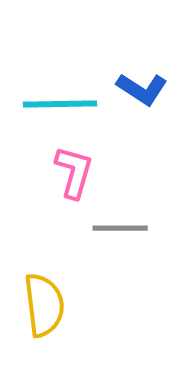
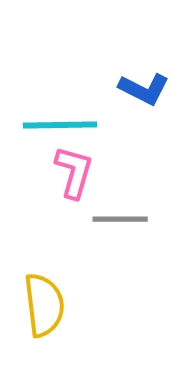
blue L-shape: moved 2 px right; rotated 6 degrees counterclockwise
cyan line: moved 21 px down
gray line: moved 9 px up
